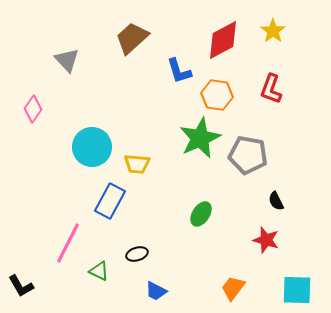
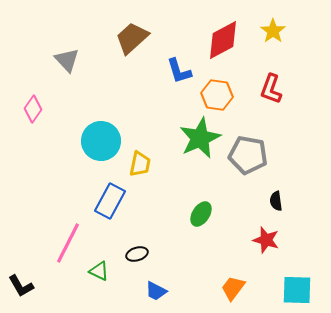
cyan circle: moved 9 px right, 6 px up
yellow trapezoid: moved 3 px right; rotated 84 degrees counterclockwise
black semicircle: rotated 18 degrees clockwise
